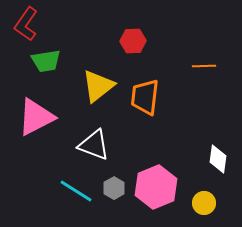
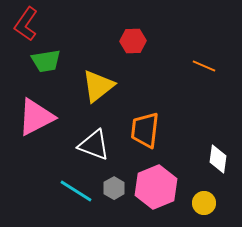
orange line: rotated 25 degrees clockwise
orange trapezoid: moved 33 px down
